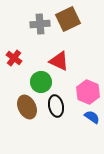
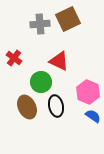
blue semicircle: moved 1 px right, 1 px up
